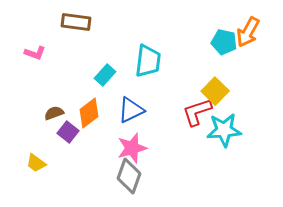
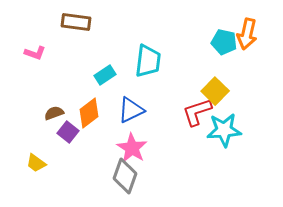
orange arrow: moved 1 px left, 2 px down; rotated 16 degrees counterclockwise
cyan rectangle: rotated 15 degrees clockwise
pink star: rotated 24 degrees counterclockwise
gray diamond: moved 4 px left
